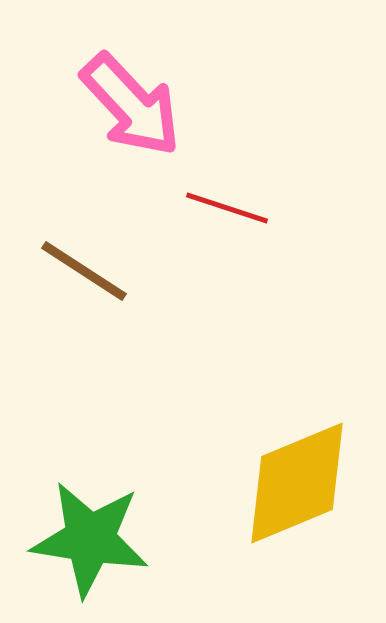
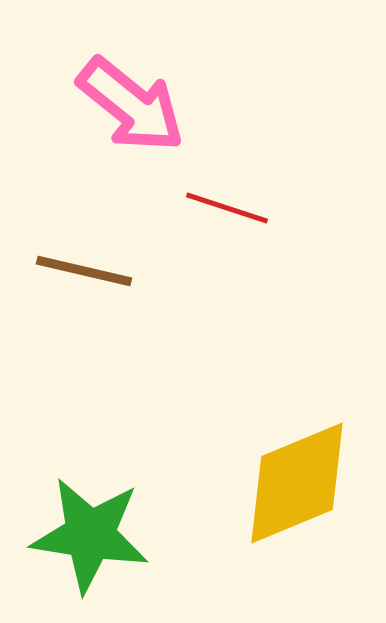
pink arrow: rotated 8 degrees counterclockwise
brown line: rotated 20 degrees counterclockwise
green star: moved 4 px up
